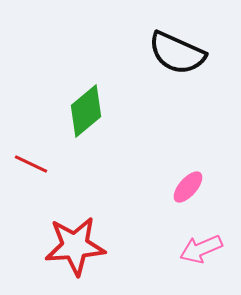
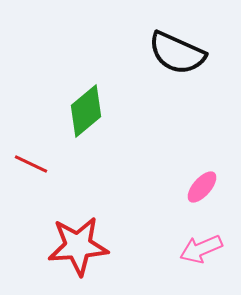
pink ellipse: moved 14 px right
red star: moved 3 px right
